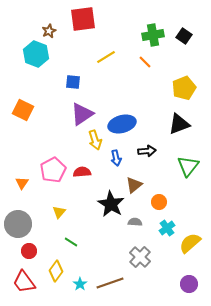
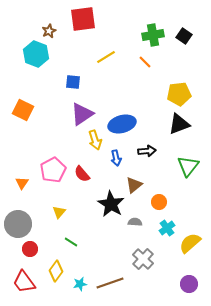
yellow pentagon: moved 5 px left, 6 px down; rotated 15 degrees clockwise
red semicircle: moved 2 px down; rotated 126 degrees counterclockwise
red circle: moved 1 px right, 2 px up
gray cross: moved 3 px right, 2 px down
cyan star: rotated 24 degrees clockwise
